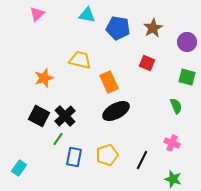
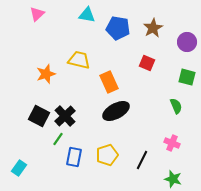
yellow trapezoid: moved 1 px left
orange star: moved 2 px right, 4 px up
